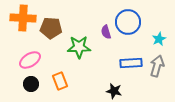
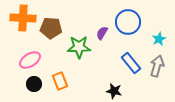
purple semicircle: moved 4 px left, 1 px down; rotated 48 degrees clockwise
blue rectangle: rotated 55 degrees clockwise
black circle: moved 3 px right
